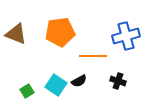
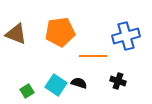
black semicircle: moved 2 px down; rotated 133 degrees counterclockwise
